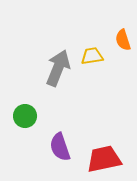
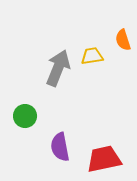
purple semicircle: rotated 8 degrees clockwise
